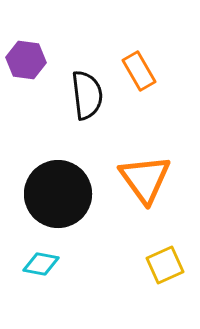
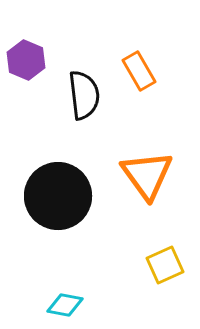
purple hexagon: rotated 15 degrees clockwise
black semicircle: moved 3 px left
orange triangle: moved 2 px right, 4 px up
black circle: moved 2 px down
cyan diamond: moved 24 px right, 41 px down
